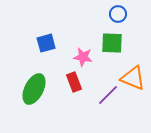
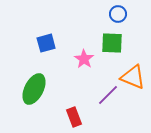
pink star: moved 1 px right, 2 px down; rotated 24 degrees clockwise
orange triangle: moved 1 px up
red rectangle: moved 35 px down
